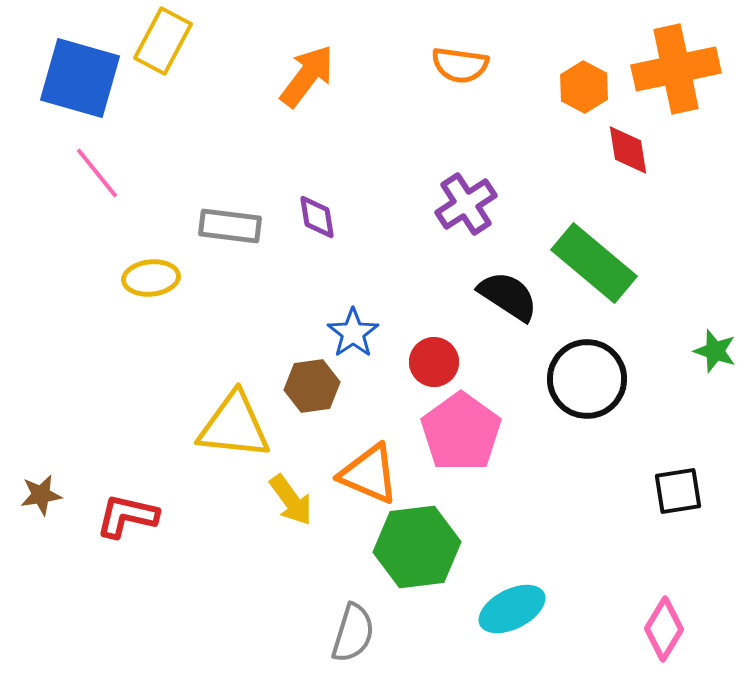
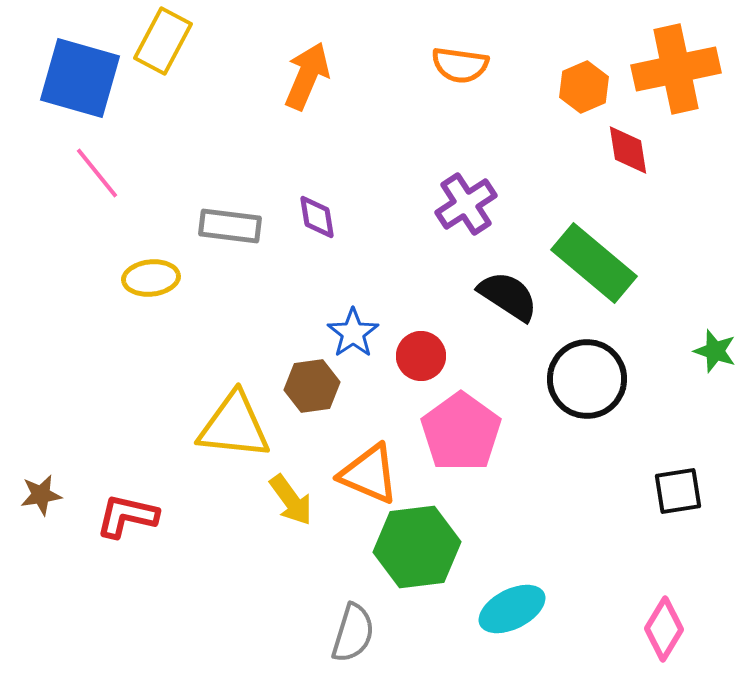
orange arrow: rotated 14 degrees counterclockwise
orange hexagon: rotated 9 degrees clockwise
red circle: moved 13 px left, 6 px up
